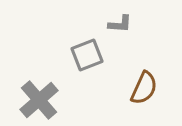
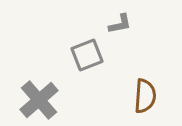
gray L-shape: rotated 15 degrees counterclockwise
brown semicircle: moved 1 px right, 8 px down; rotated 20 degrees counterclockwise
